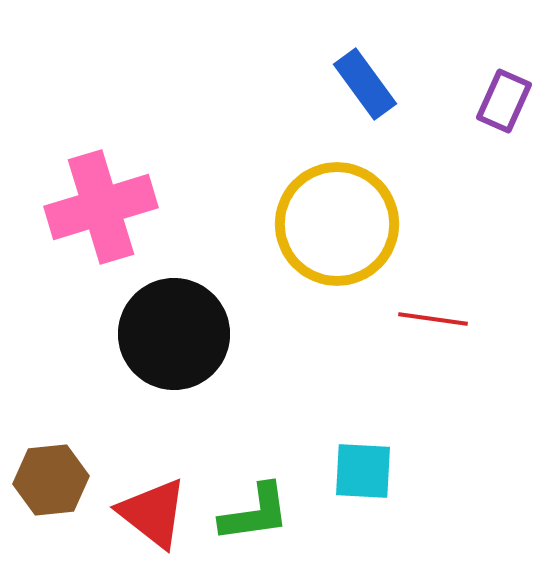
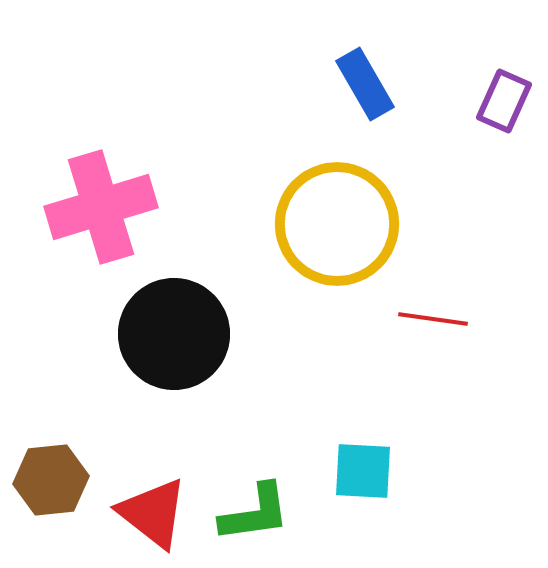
blue rectangle: rotated 6 degrees clockwise
